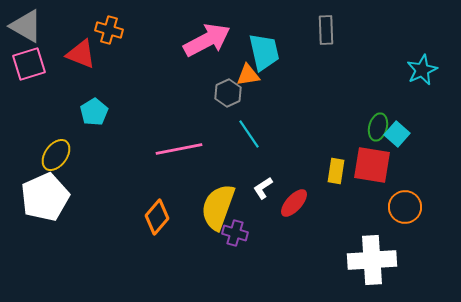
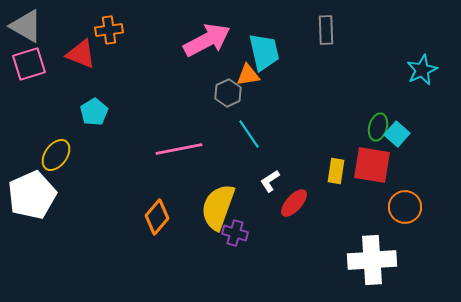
orange cross: rotated 24 degrees counterclockwise
white L-shape: moved 7 px right, 7 px up
white pentagon: moved 13 px left, 2 px up
